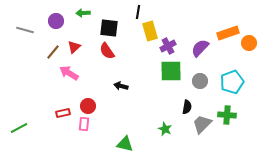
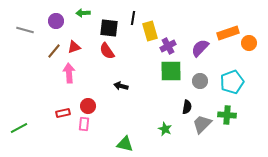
black line: moved 5 px left, 6 px down
red triangle: rotated 24 degrees clockwise
brown line: moved 1 px right, 1 px up
pink arrow: rotated 54 degrees clockwise
